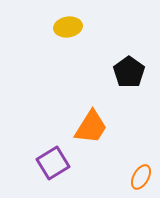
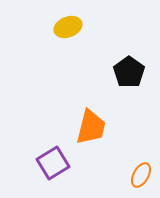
yellow ellipse: rotated 12 degrees counterclockwise
orange trapezoid: rotated 18 degrees counterclockwise
orange ellipse: moved 2 px up
